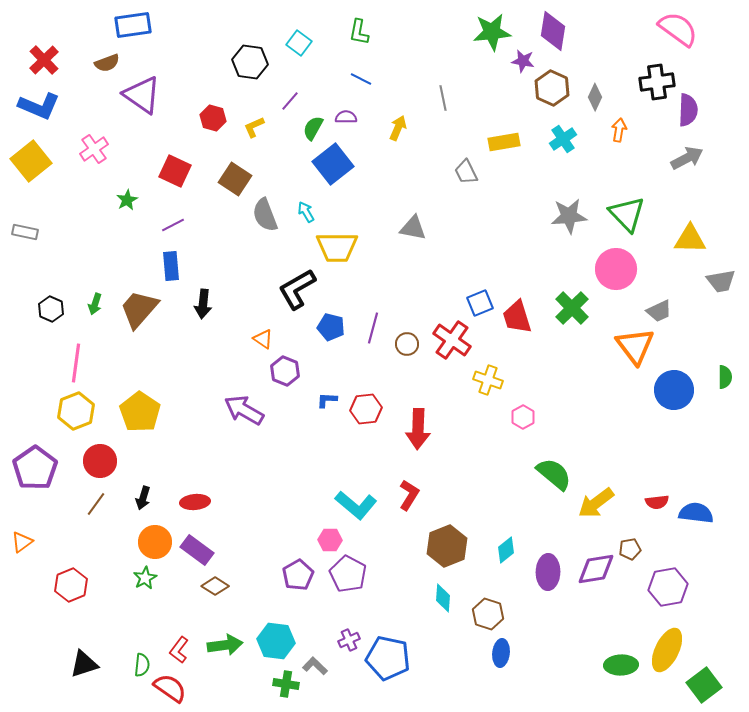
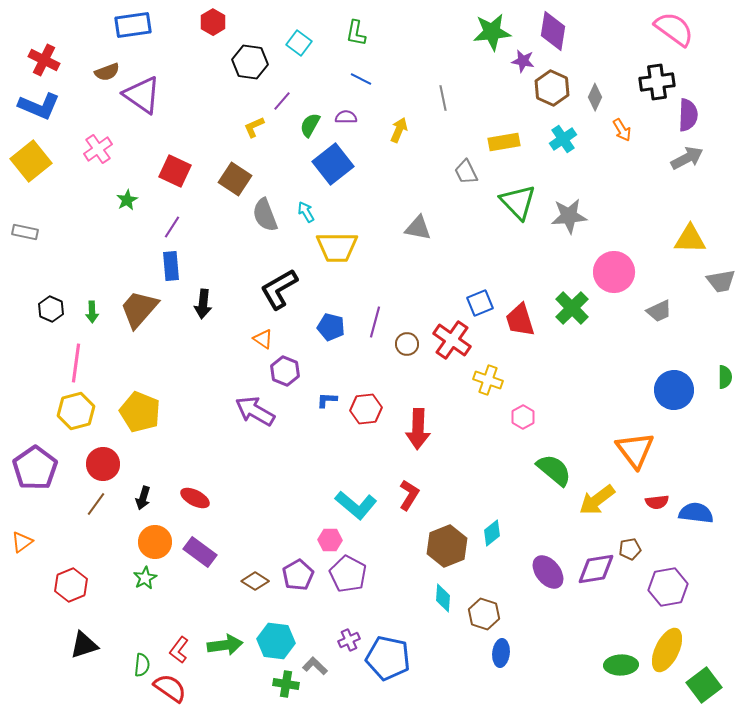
pink semicircle at (678, 29): moved 4 px left
green L-shape at (359, 32): moved 3 px left, 1 px down
red cross at (44, 60): rotated 20 degrees counterclockwise
brown semicircle at (107, 63): moved 9 px down
purple line at (290, 101): moved 8 px left
purple semicircle at (688, 110): moved 5 px down
red hexagon at (213, 118): moved 96 px up; rotated 15 degrees clockwise
green semicircle at (313, 128): moved 3 px left, 3 px up
yellow arrow at (398, 128): moved 1 px right, 2 px down
orange arrow at (619, 130): moved 3 px right; rotated 140 degrees clockwise
pink cross at (94, 149): moved 4 px right
green triangle at (627, 214): moved 109 px left, 12 px up
purple line at (173, 225): moved 1 px left, 2 px down; rotated 30 degrees counterclockwise
gray triangle at (413, 228): moved 5 px right
pink circle at (616, 269): moved 2 px left, 3 px down
black L-shape at (297, 289): moved 18 px left
green arrow at (95, 304): moved 3 px left, 8 px down; rotated 20 degrees counterclockwise
red trapezoid at (517, 317): moved 3 px right, 3 px down
purple line at (373, 328): moved 2 px right, 6 px up
orange triangle at (635, 346): moved 104 px down
purple arrow at (244, 410): moved 11 px right, 1 px down
yellow hexagon at (76, 411): rotated 6 degrees clockwise
yellow pentagon at (140, 412): rotated 12 degrees counterclockwise
red circle at (100, 461): moved 3 px right, 3 px down
green semicircle at (554, 474): moved 4 px up
red ellipse at (195, 502): moved 4 px up; rotated 32 degrees clockwise
yellow arrow at (596, 503): moved 1 px right, 3 px up
purple rectangle at (197, 550): moved 3 px right, 2 px down
cyan diamond at (506, 550): moved 14 px left, 17 px up
purple ellipse at (548, 572): rotated 40 degrees counterclockwise
brown diamond at (215, 586): moved 40 px right, 5 px up
brown hexagon at (488, 614): moved 4 px left
black triangle at (84, 664): moved 19 px up
